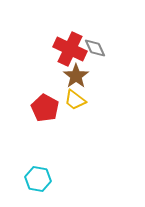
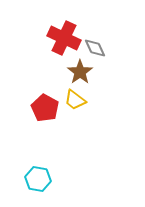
red cross: moved 6 px left, 11 px up
brown star: moved 4 px right, 4 px up
